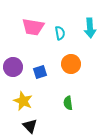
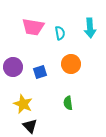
yellow star: moved 3 px down
